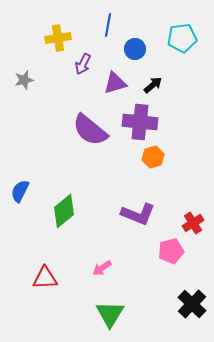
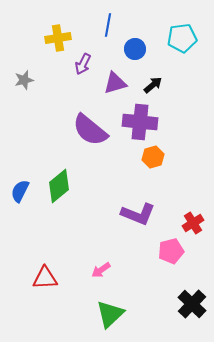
green diamond: moved 5 px left, 25 px up
pink arrow: moved 1 px left, 2 px down
green triangle: rotated 16 degrees clockwise
